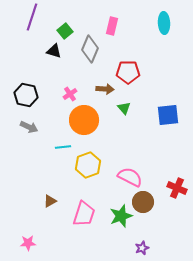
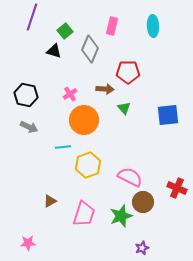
cyan ellipse: moved 11 px left, 3 px down
